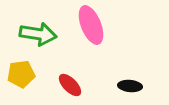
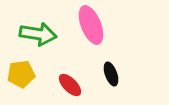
black ellipse: moved 19 px left, 12 px up; rotated 65 degrees clockwise
